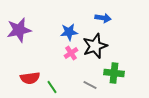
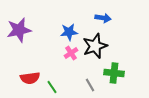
gray line: rotated 32 degrees clockwise
